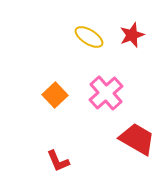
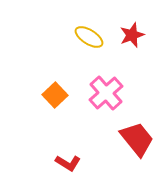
red trapezoid: rotated 21 degrees clockwise
red L-shape: moved 10 px right, 2 px down; rotated 35 degrees counterclockwise
